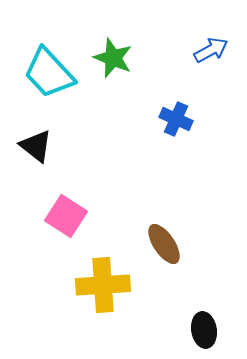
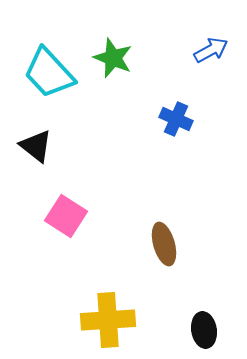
brown ellipse: rotated 18 degrees clockwise
yellow cross: moved 5 px right, 35 px down
